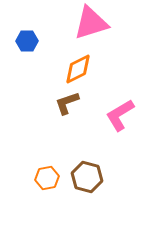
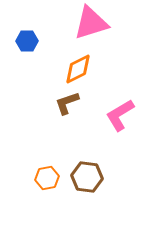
brown hexagon: rotated 8 degrees counterclockwise
